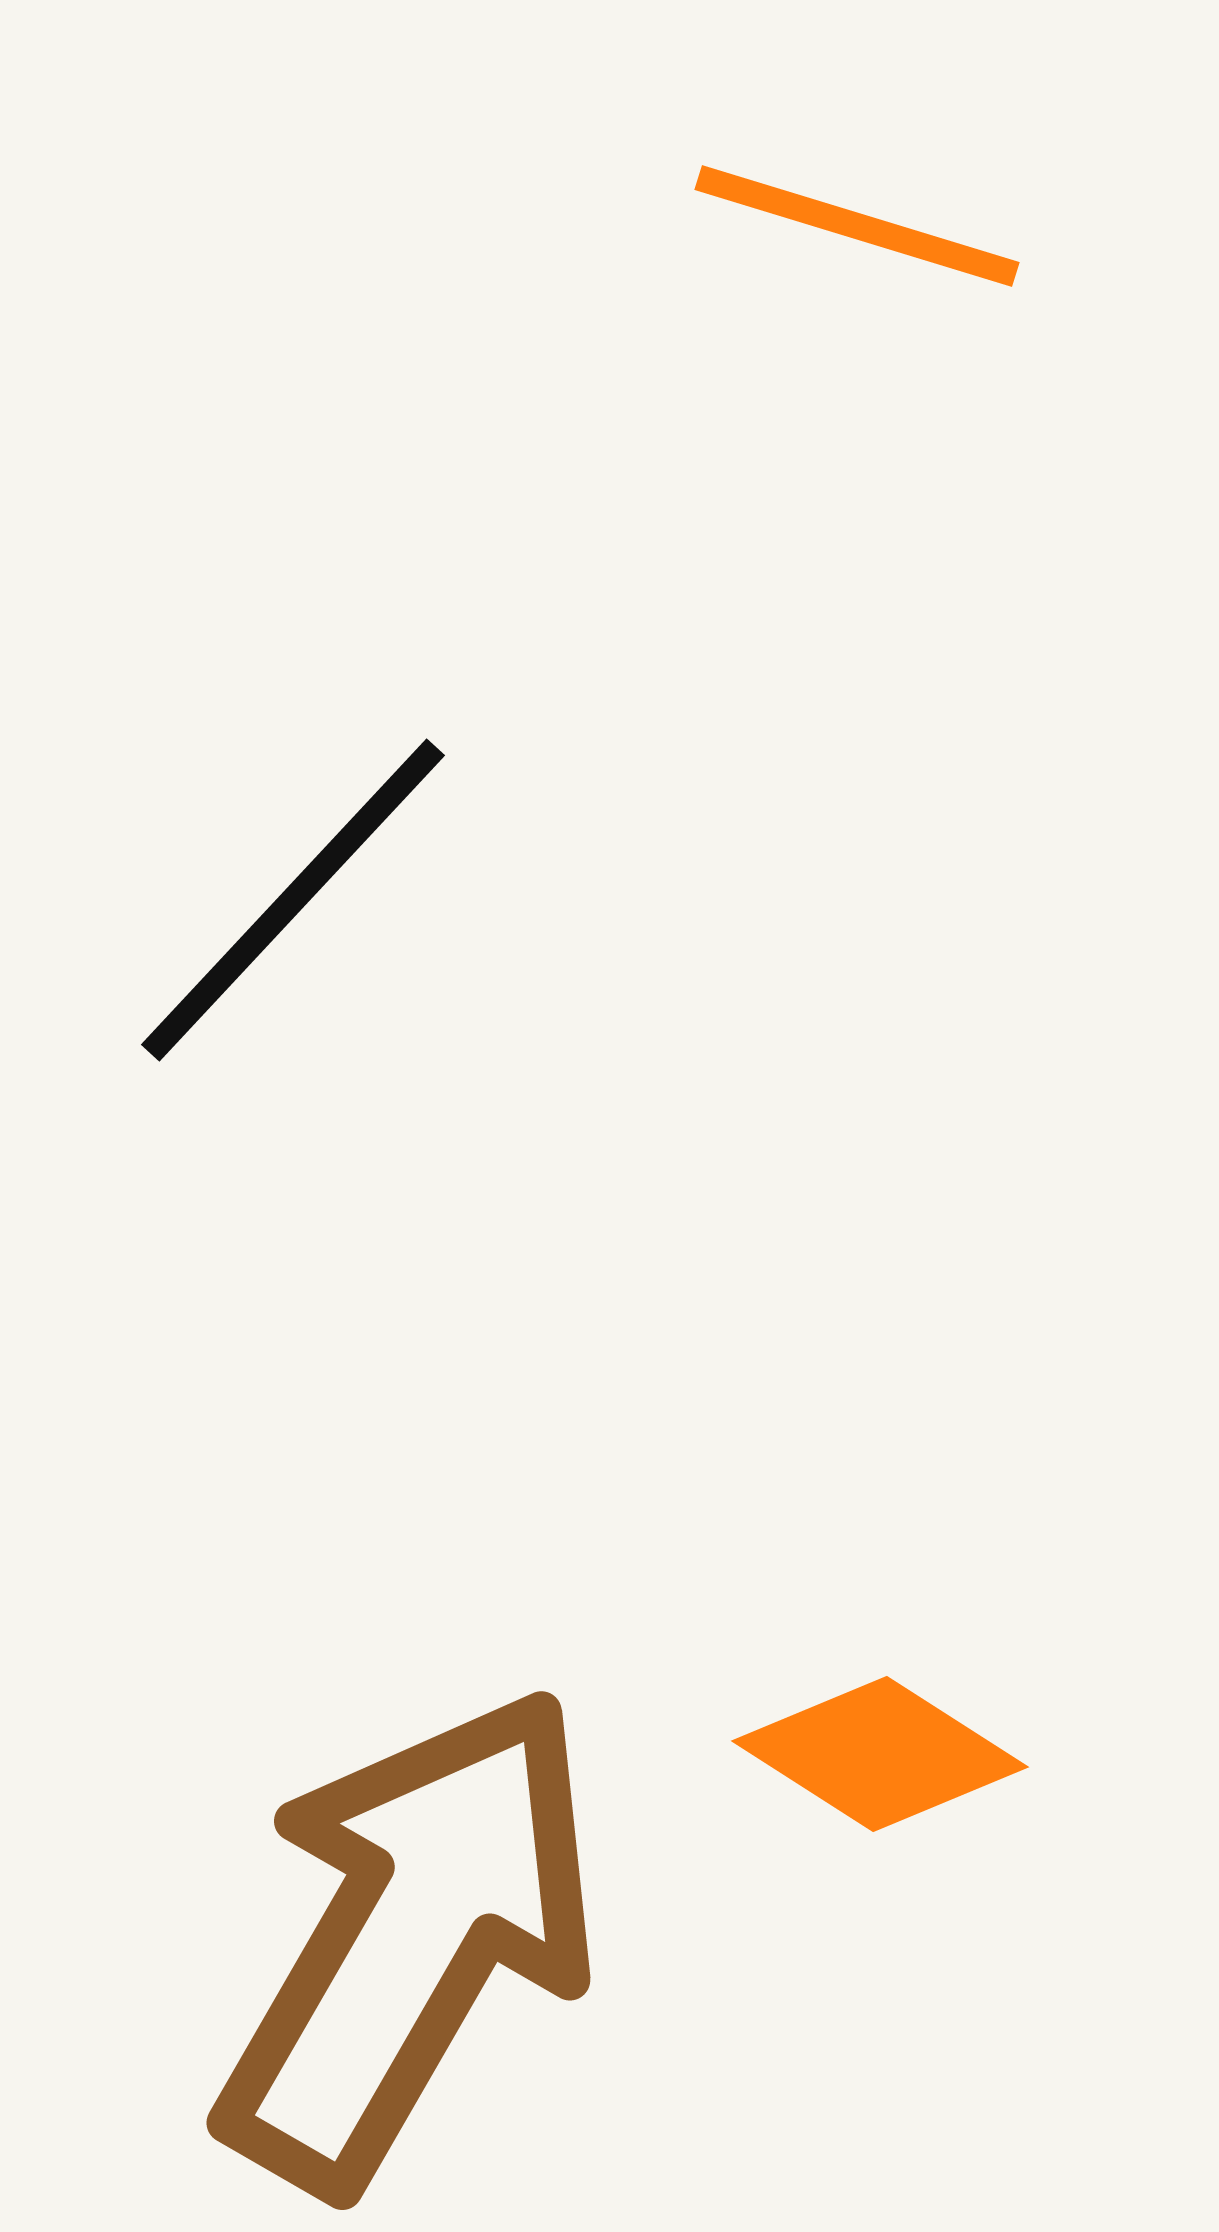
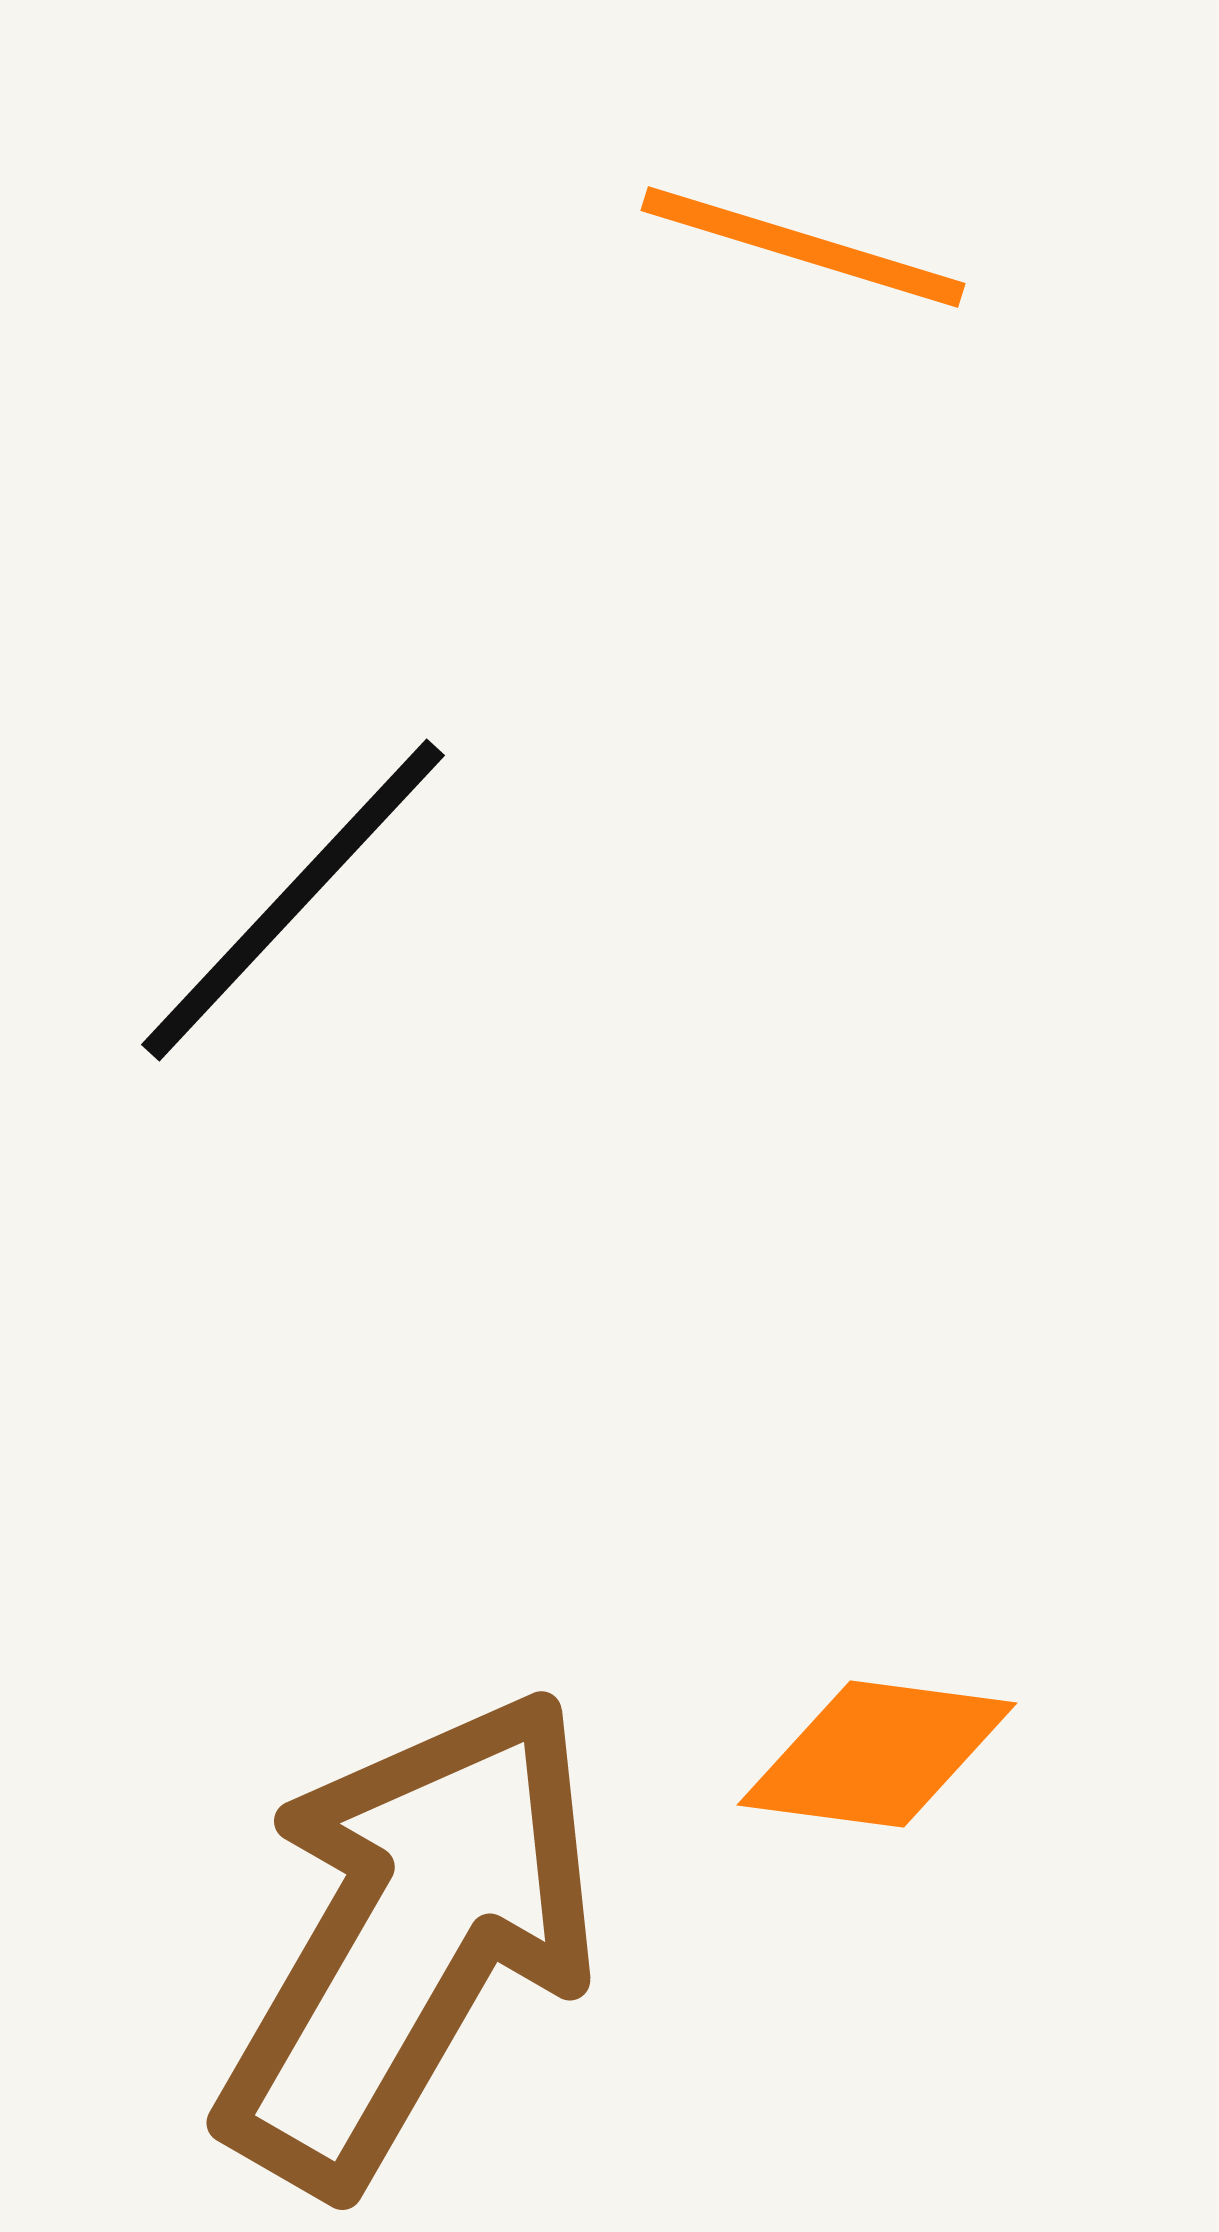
orange line: moved 54 px left, 21 px down
orange diamond: moved 3 px left; rotated 25 degrees counterclockwise
